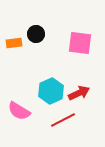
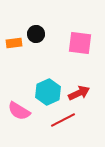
cyan hexagon: moved 3 px left, 1 px down
